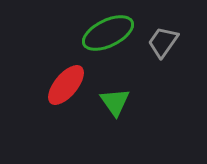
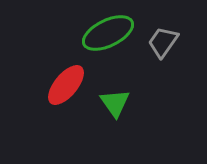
green triangle: moved 1 px down
